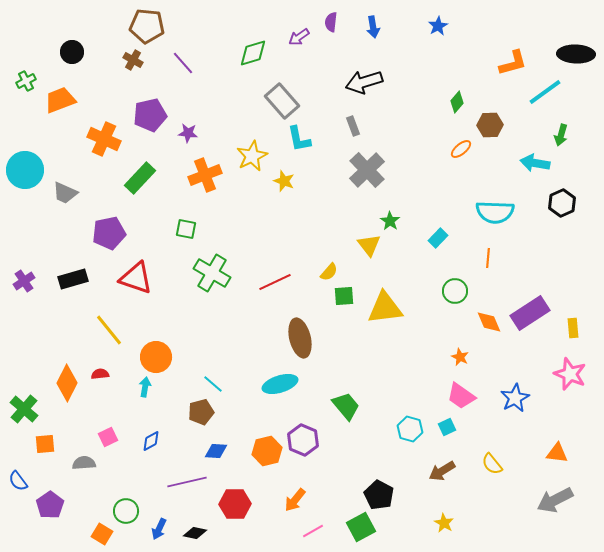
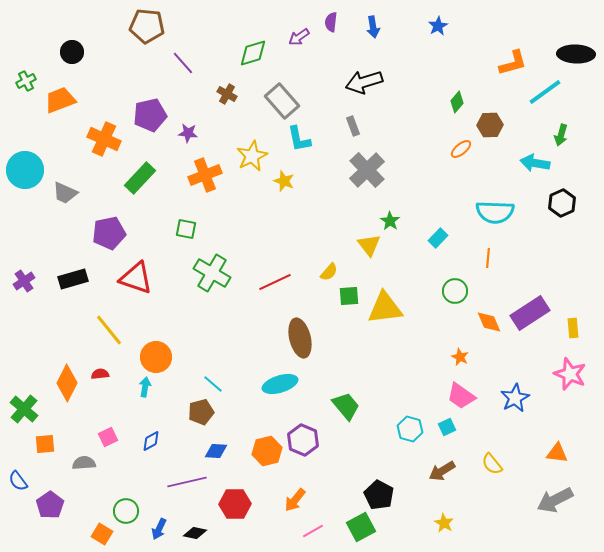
brown cross at (133, 60): moved 94 px right, 34 px down
green square at (344, 296): moved 5 px right
